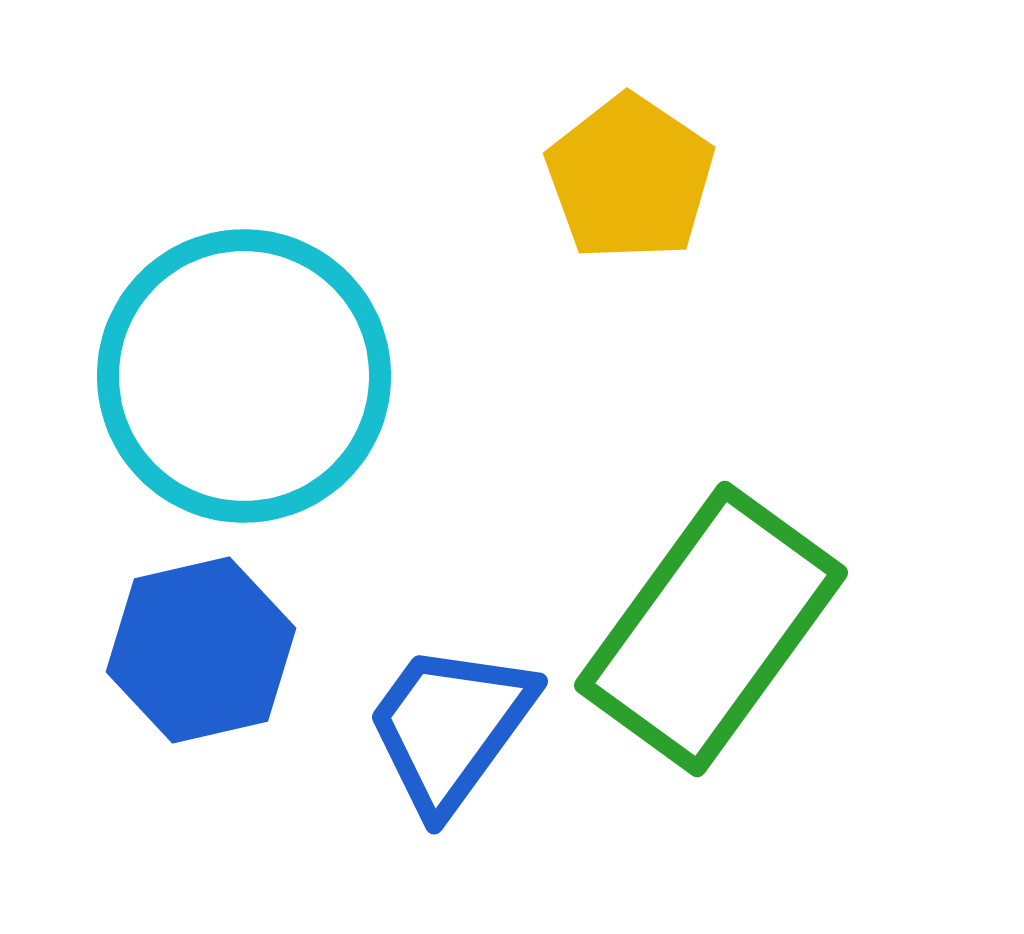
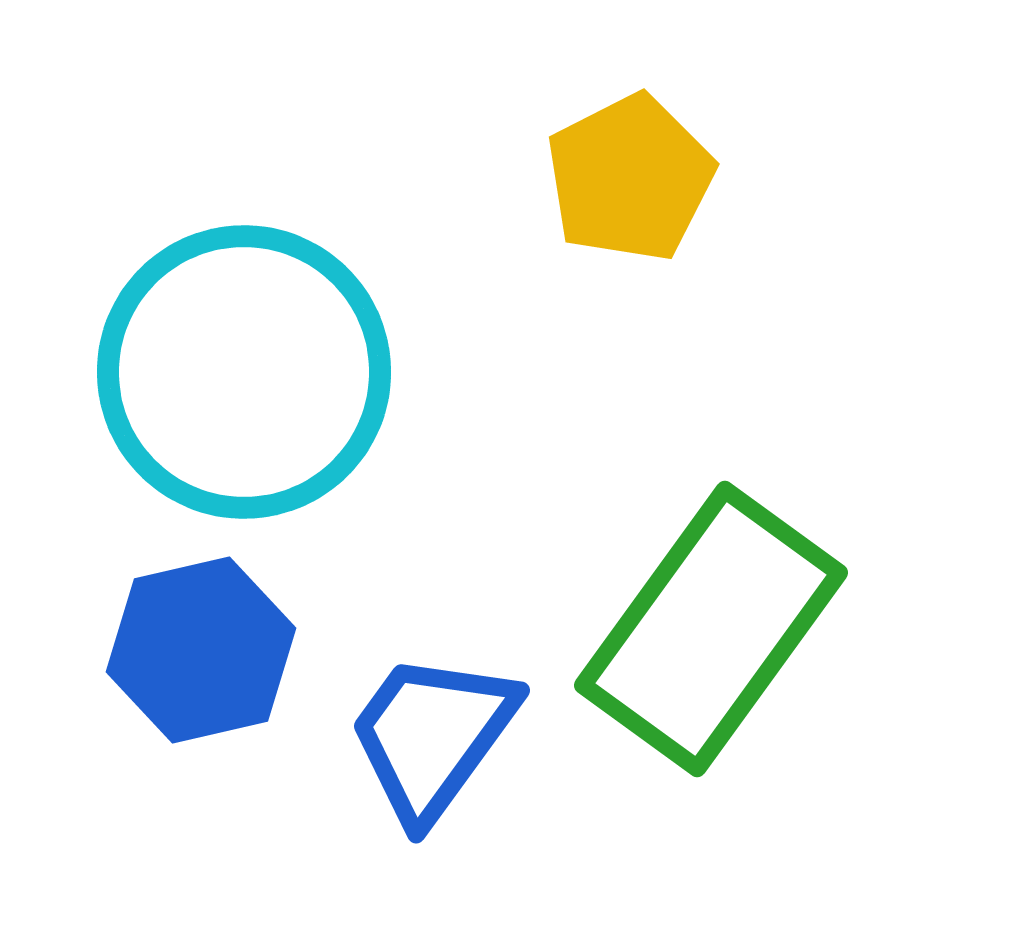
yellow pentagon: rotated 11 degrees clockwise
cyan circle: moved 4 px up
blue trapezoid: moved 18 px left, 9 px down
